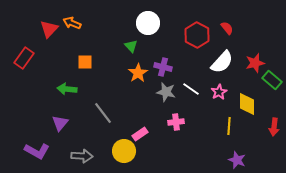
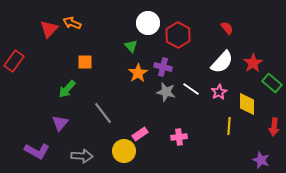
red hexagon: moved 19 px left
red rectangle: moved 10 px left, 3 px down
red star: moved 2 px left; rotated 18 degrees counterclockwise
green rectangle: moved 3 px down
green arrow: rotated 54 degrees counterclockwise
pink cross: moved 3 px right, 15 px down
purple star: moved 24 px right
